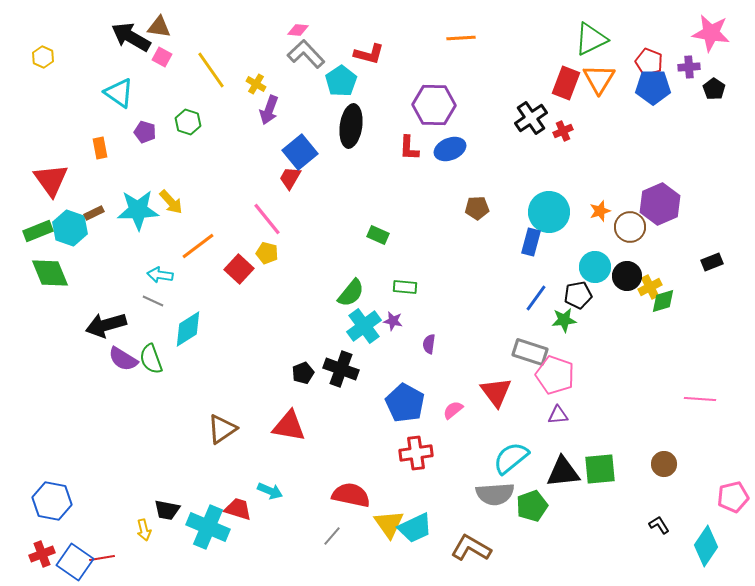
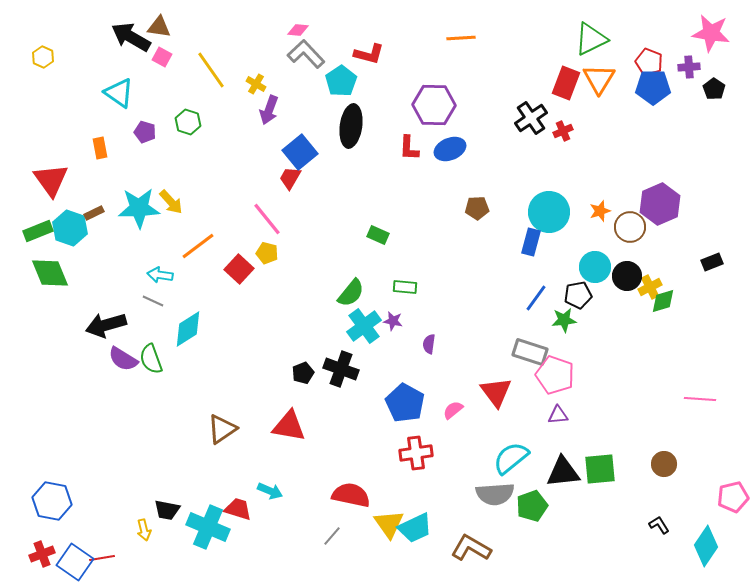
cyan star at (138, 210): moved 1 px right, 2 px up
